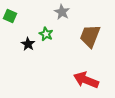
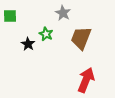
gray star: moved 1 px right, 1 px down
green square: rotated 24 degrees counterclockwise
brown trapezoid: moved 9 px left, 2 px down
red arrow: rotated 90 degrees clockwise
